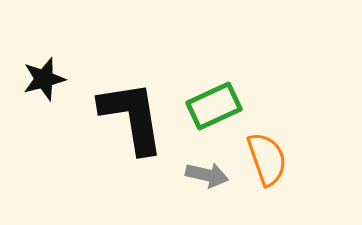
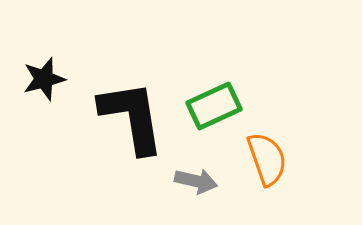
gray arrow: moved 11 px left, 6 px down
